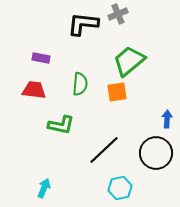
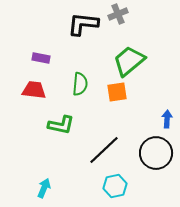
cyan hexagon: moved 5 px left, 2 px up
